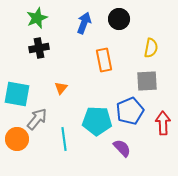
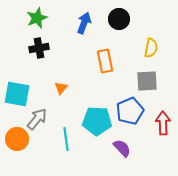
orange rectangle: moved 1 px right, 1 px down
cyan line: moved 2 px right
